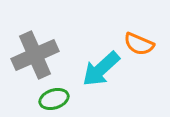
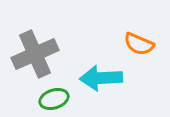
gray cross: moved 1 px up
cyan arrow: moved 9 px down; rotated 39 degrees clockwise
